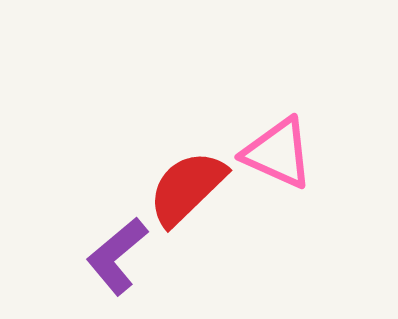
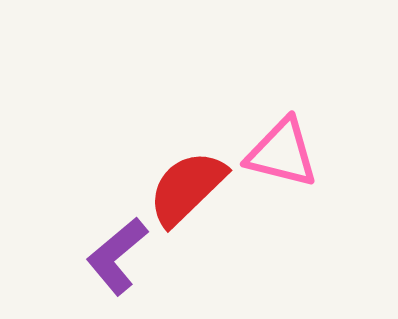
pink triangle: moved 4 px right; rotated 10 degrees counterclockwise
